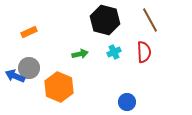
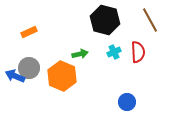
red semicircle: moved 6 px left
orange hexagon: moved 3 px right, 11 px up
